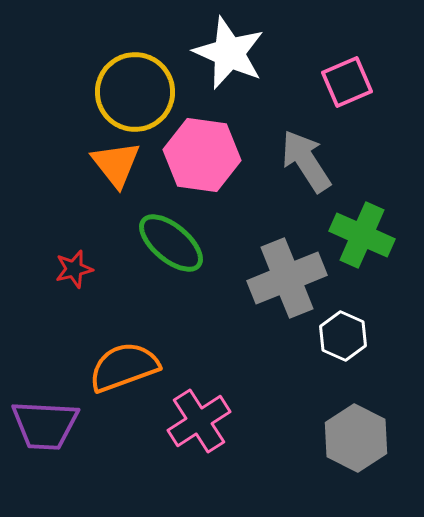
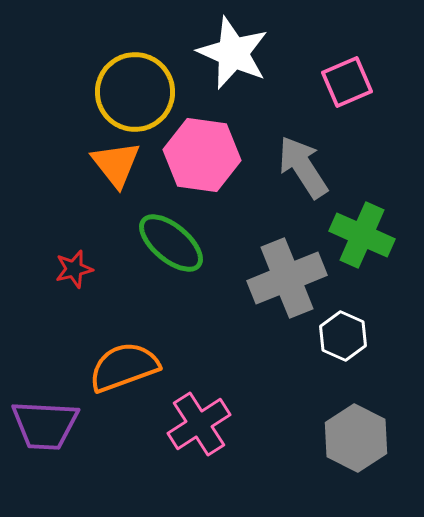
white star: moved 4 px right
gray arrow: moved 3 px left, 6 px down
pink cross: moved 3 px down
